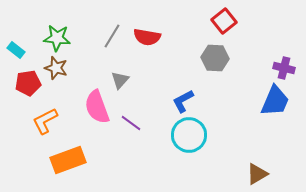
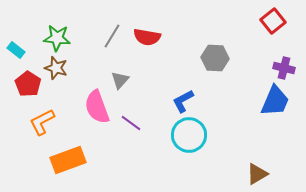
red square: moved 49 px right
red pentagon: moved 1 px down; rotated 30 degrees counterclockwise
orange L-shape: moved 3 px left, 1 px down
